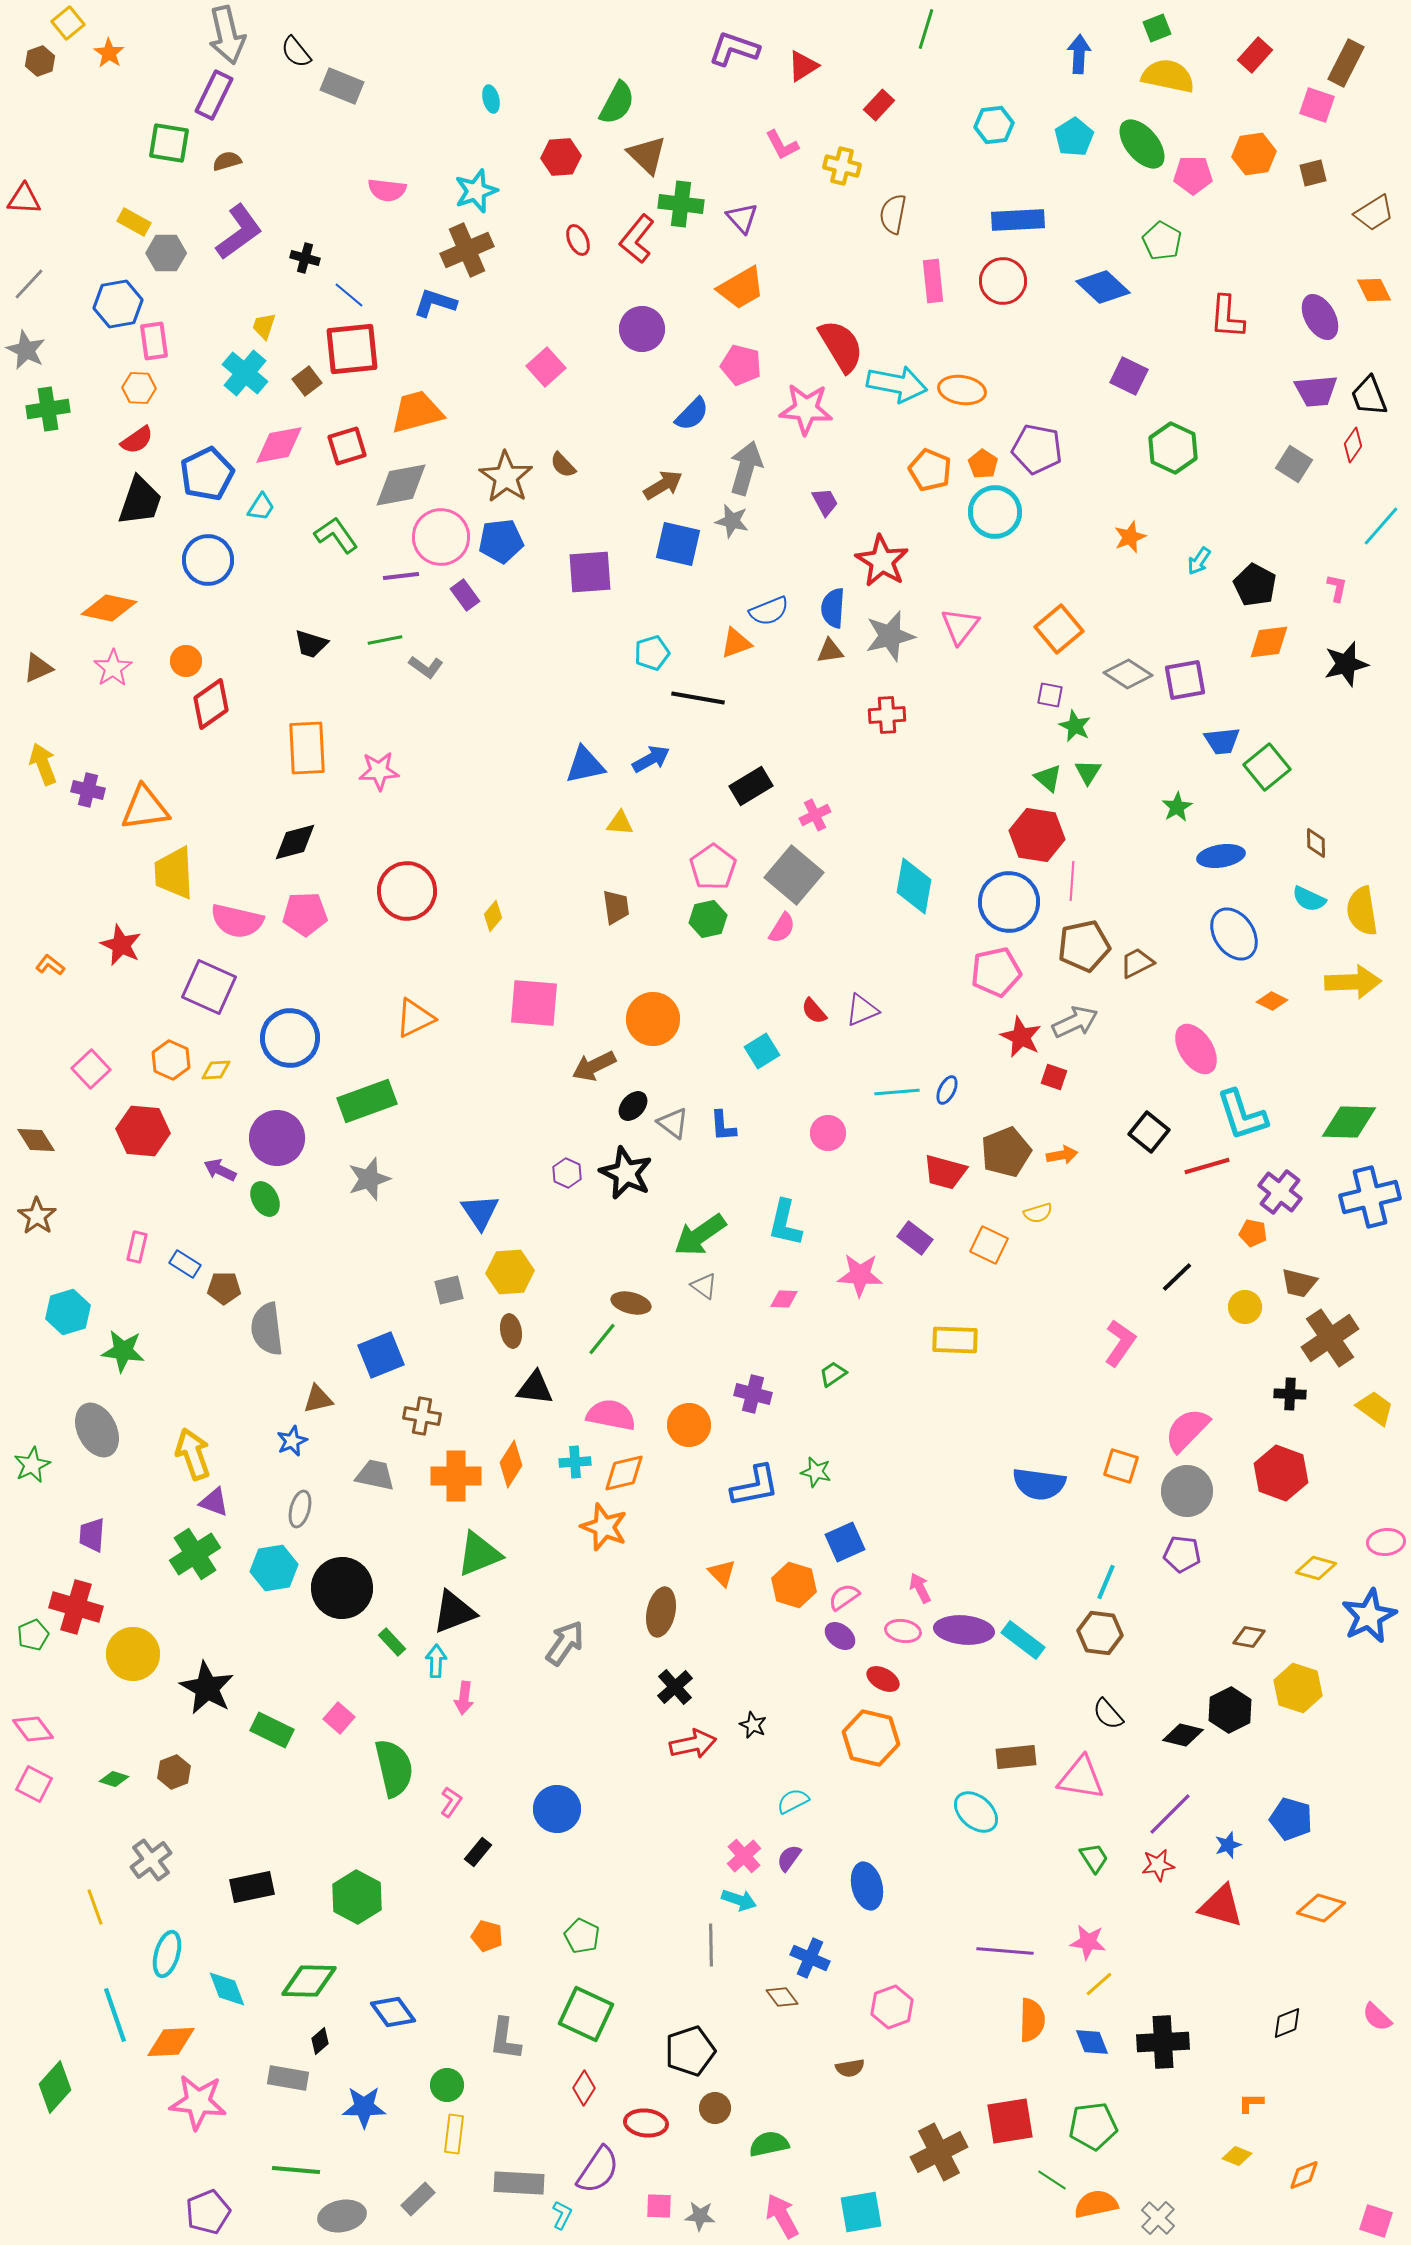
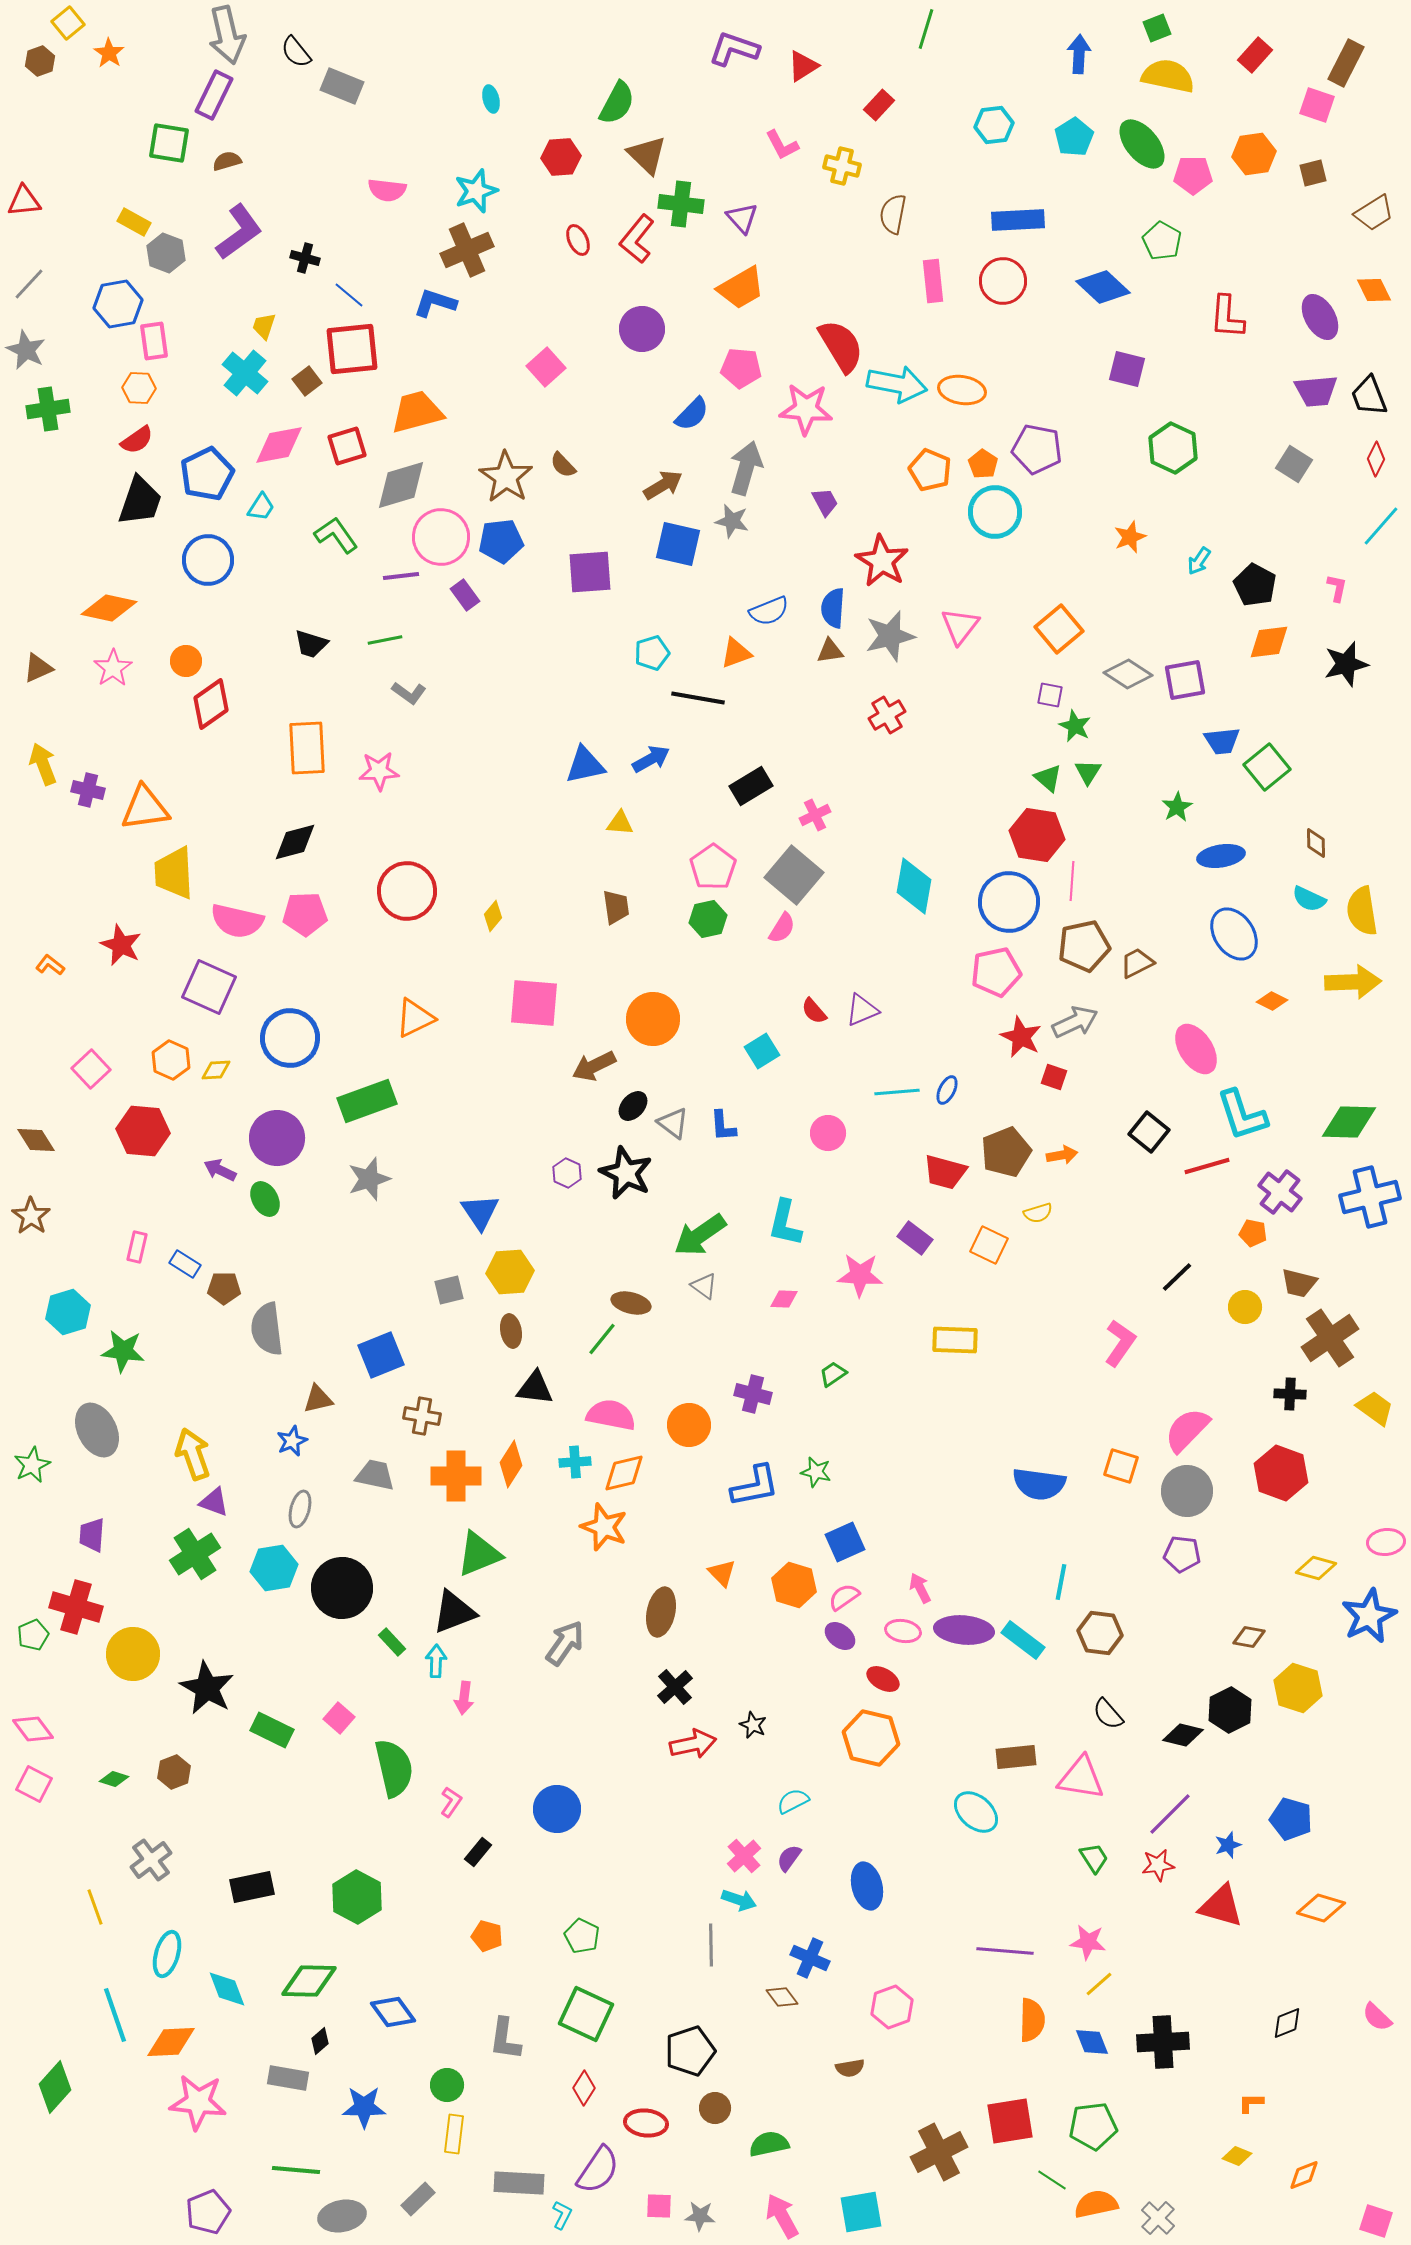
red triangle at (24, 199): moved 2 px down; rotated 9 degrees counterclockwise
gray hexagon at (166, 253): rotated 21 degrees clockwise
pink pentagon at (741, 365): moved 3 px down; rotated 9 degrees counterclockwise
purple square at (1129, 376): moved 2 px left, 7 px up; rotated 12 degrees counterclockwise
red diamond at (1353, 445): moved 23 px right, 14 px down; rotated 8 degrees counterclockwise
gray diamond at (401, 485): rotated 6 degrees counterclockwise
orange triangle at (736, 643): moved 10 px down
gray L-shape at (426, 667): moved 17 px left, 26 px down
red cross at (887, 715): rotated 27 degrees counterclockwise
brown star at (37, 1216): moved 6 px left
cyan line at (1106, 1582): moved 45 px left; rotated 12 degrees counterclockwise
